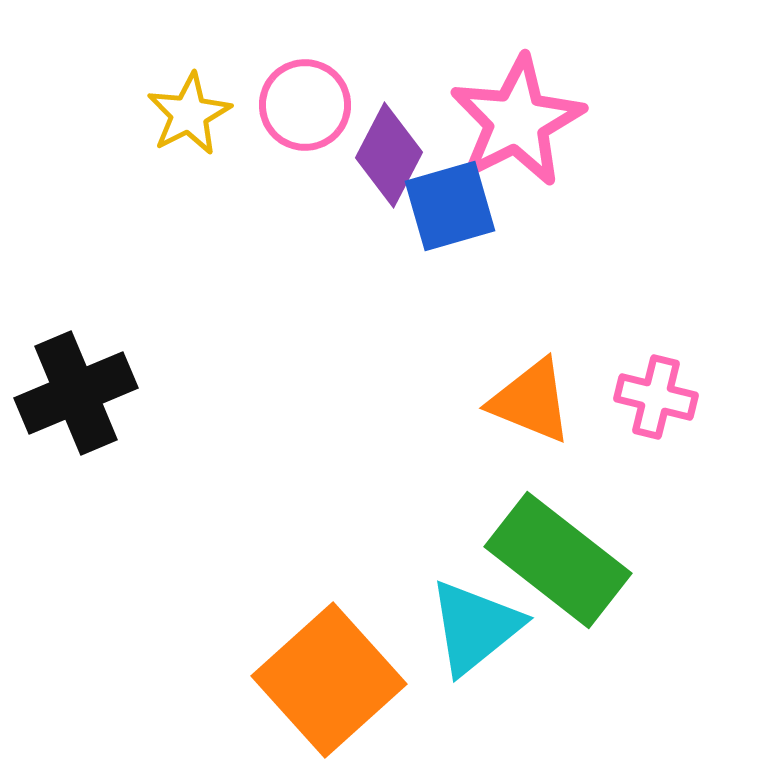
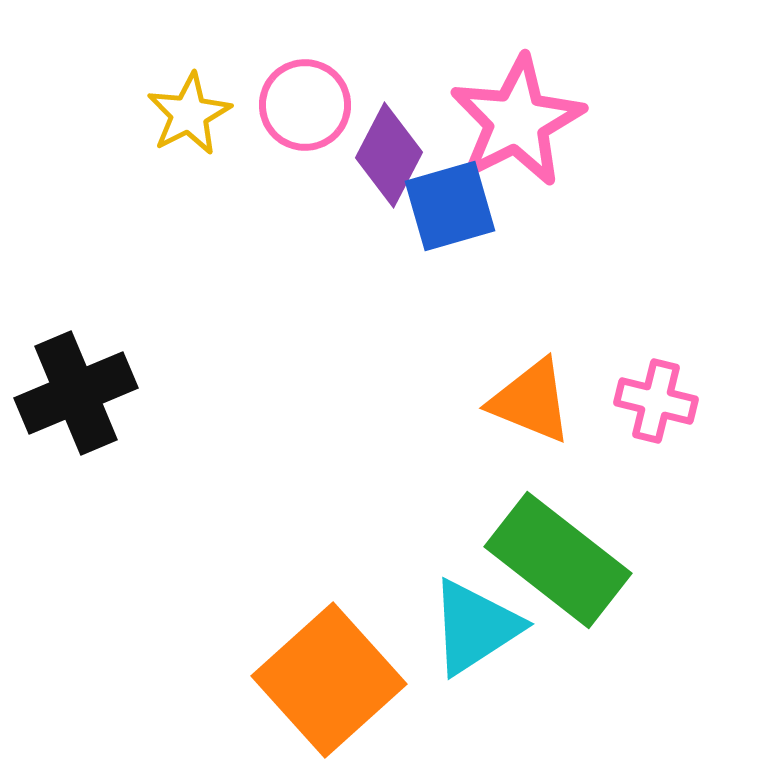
pink cross: moved 4 px down
cyan triangle: rotated 6 degrees clockwise
